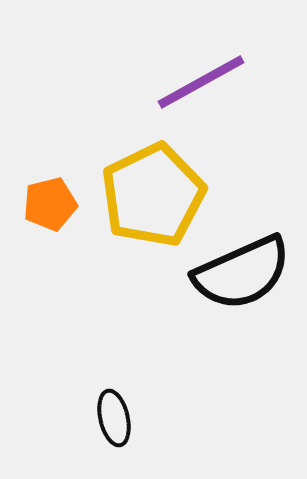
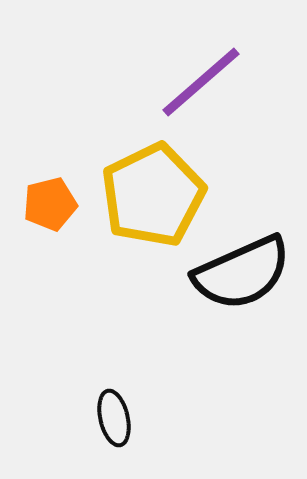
purple line: rotated 12 degrees counterclockwise
